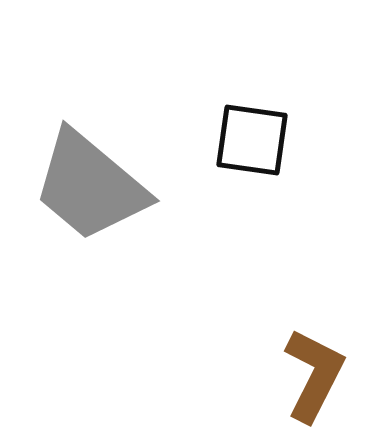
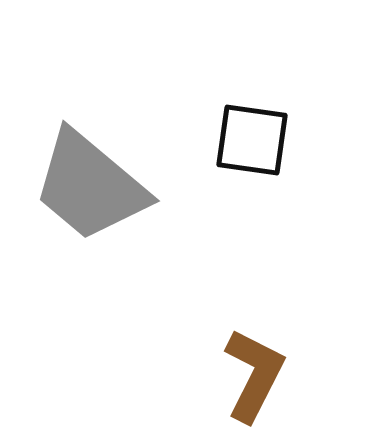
brown L-shape: moved 60 px left
